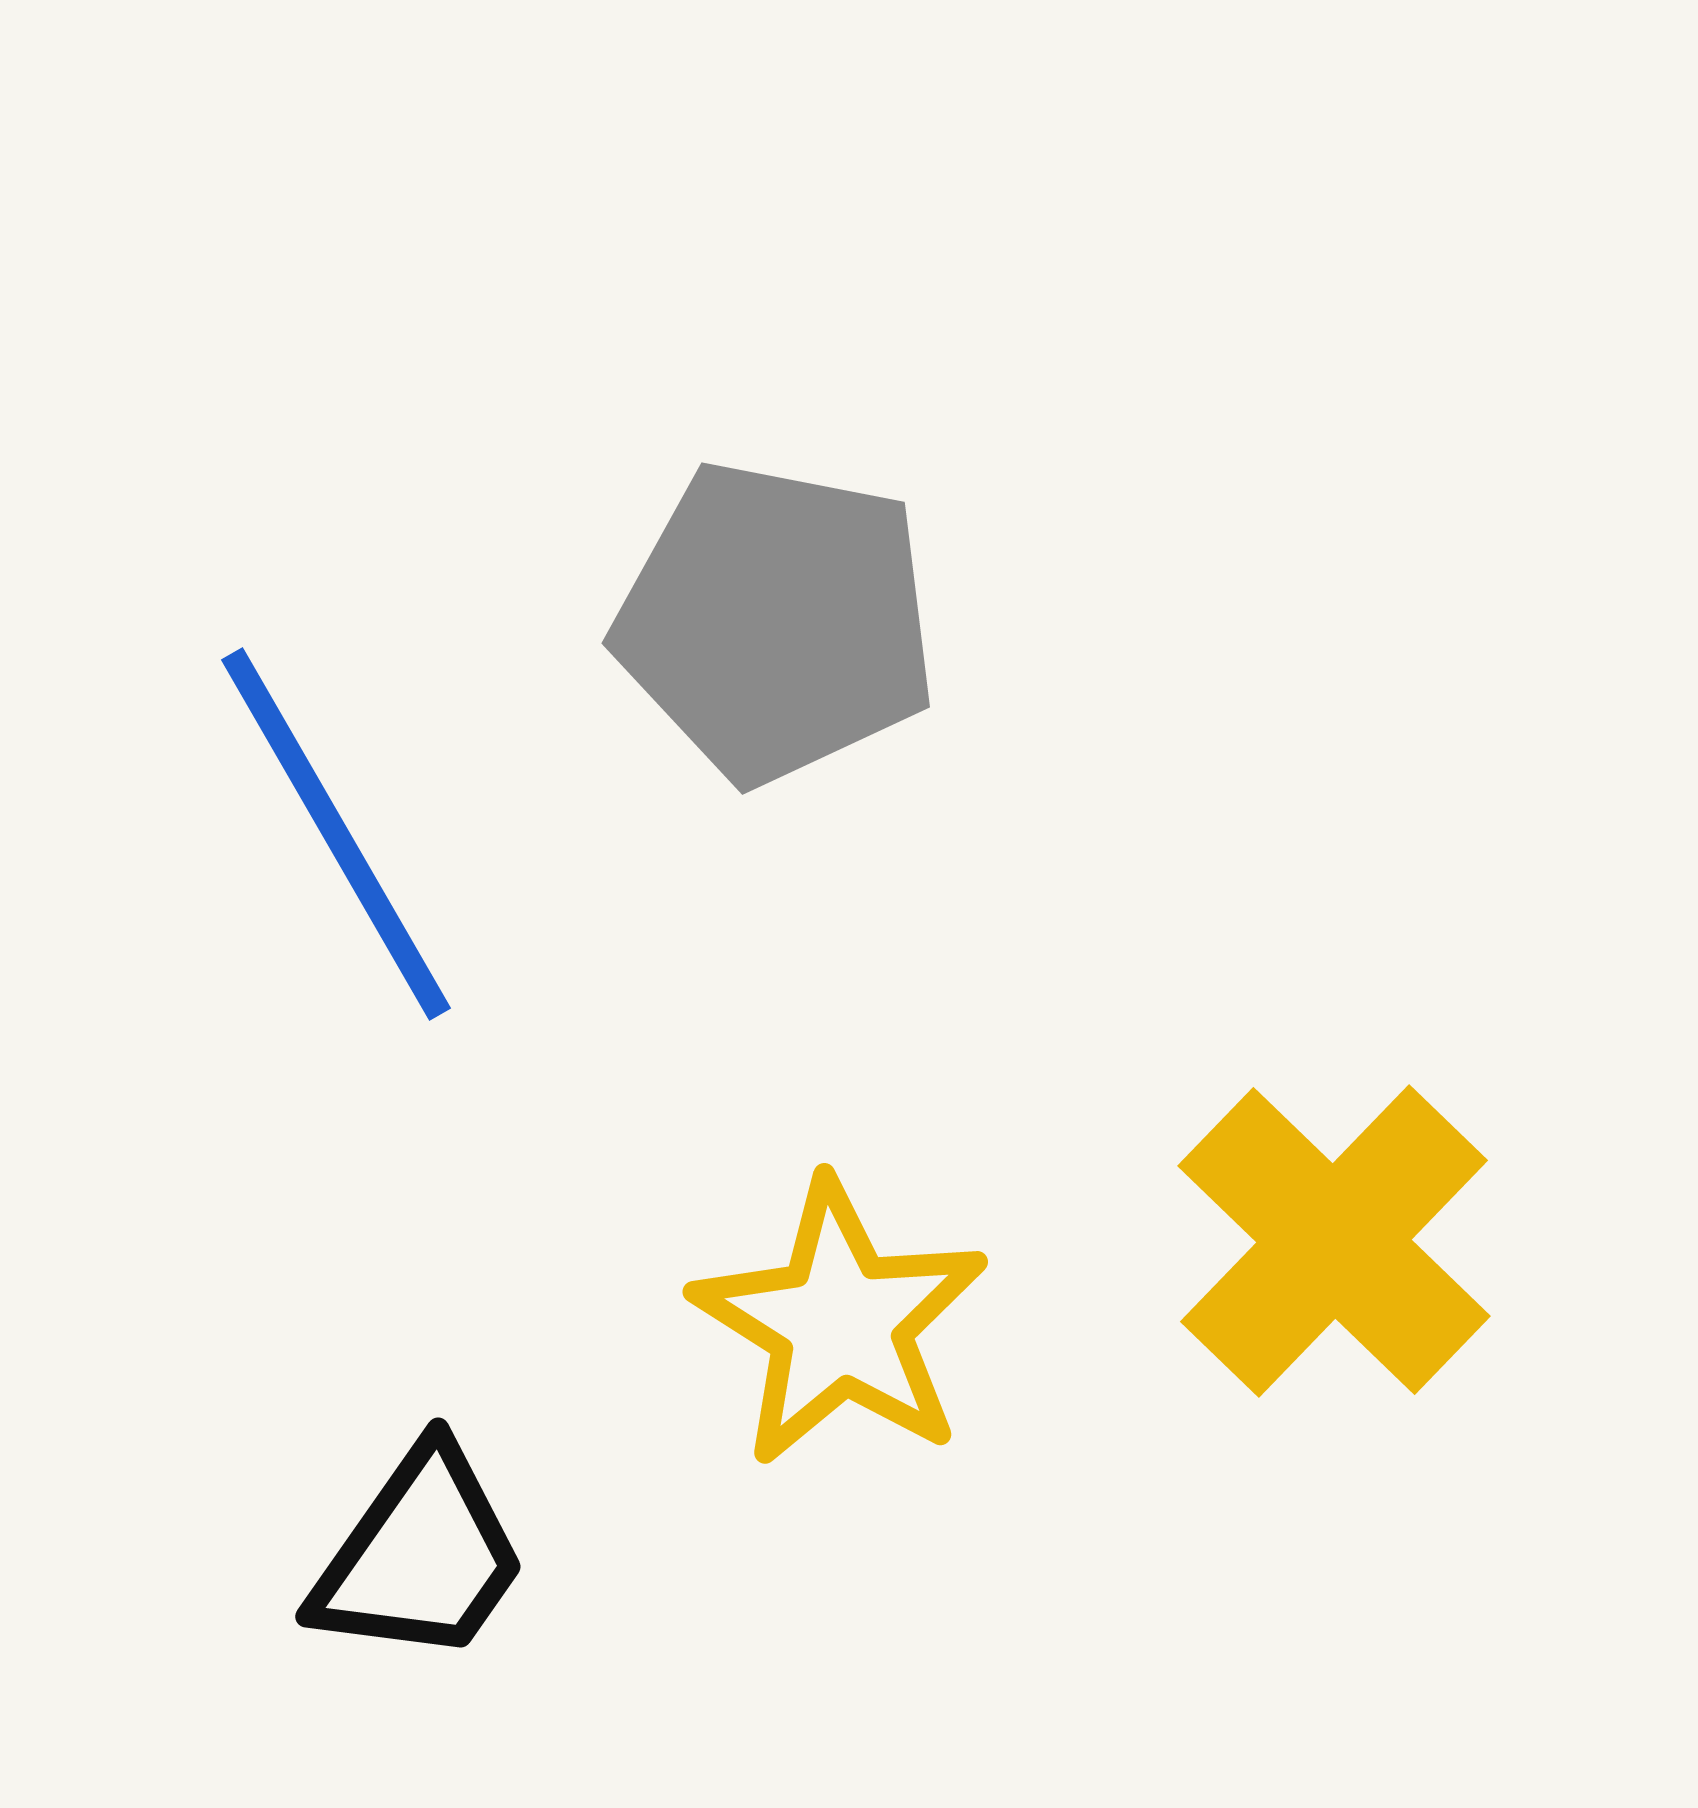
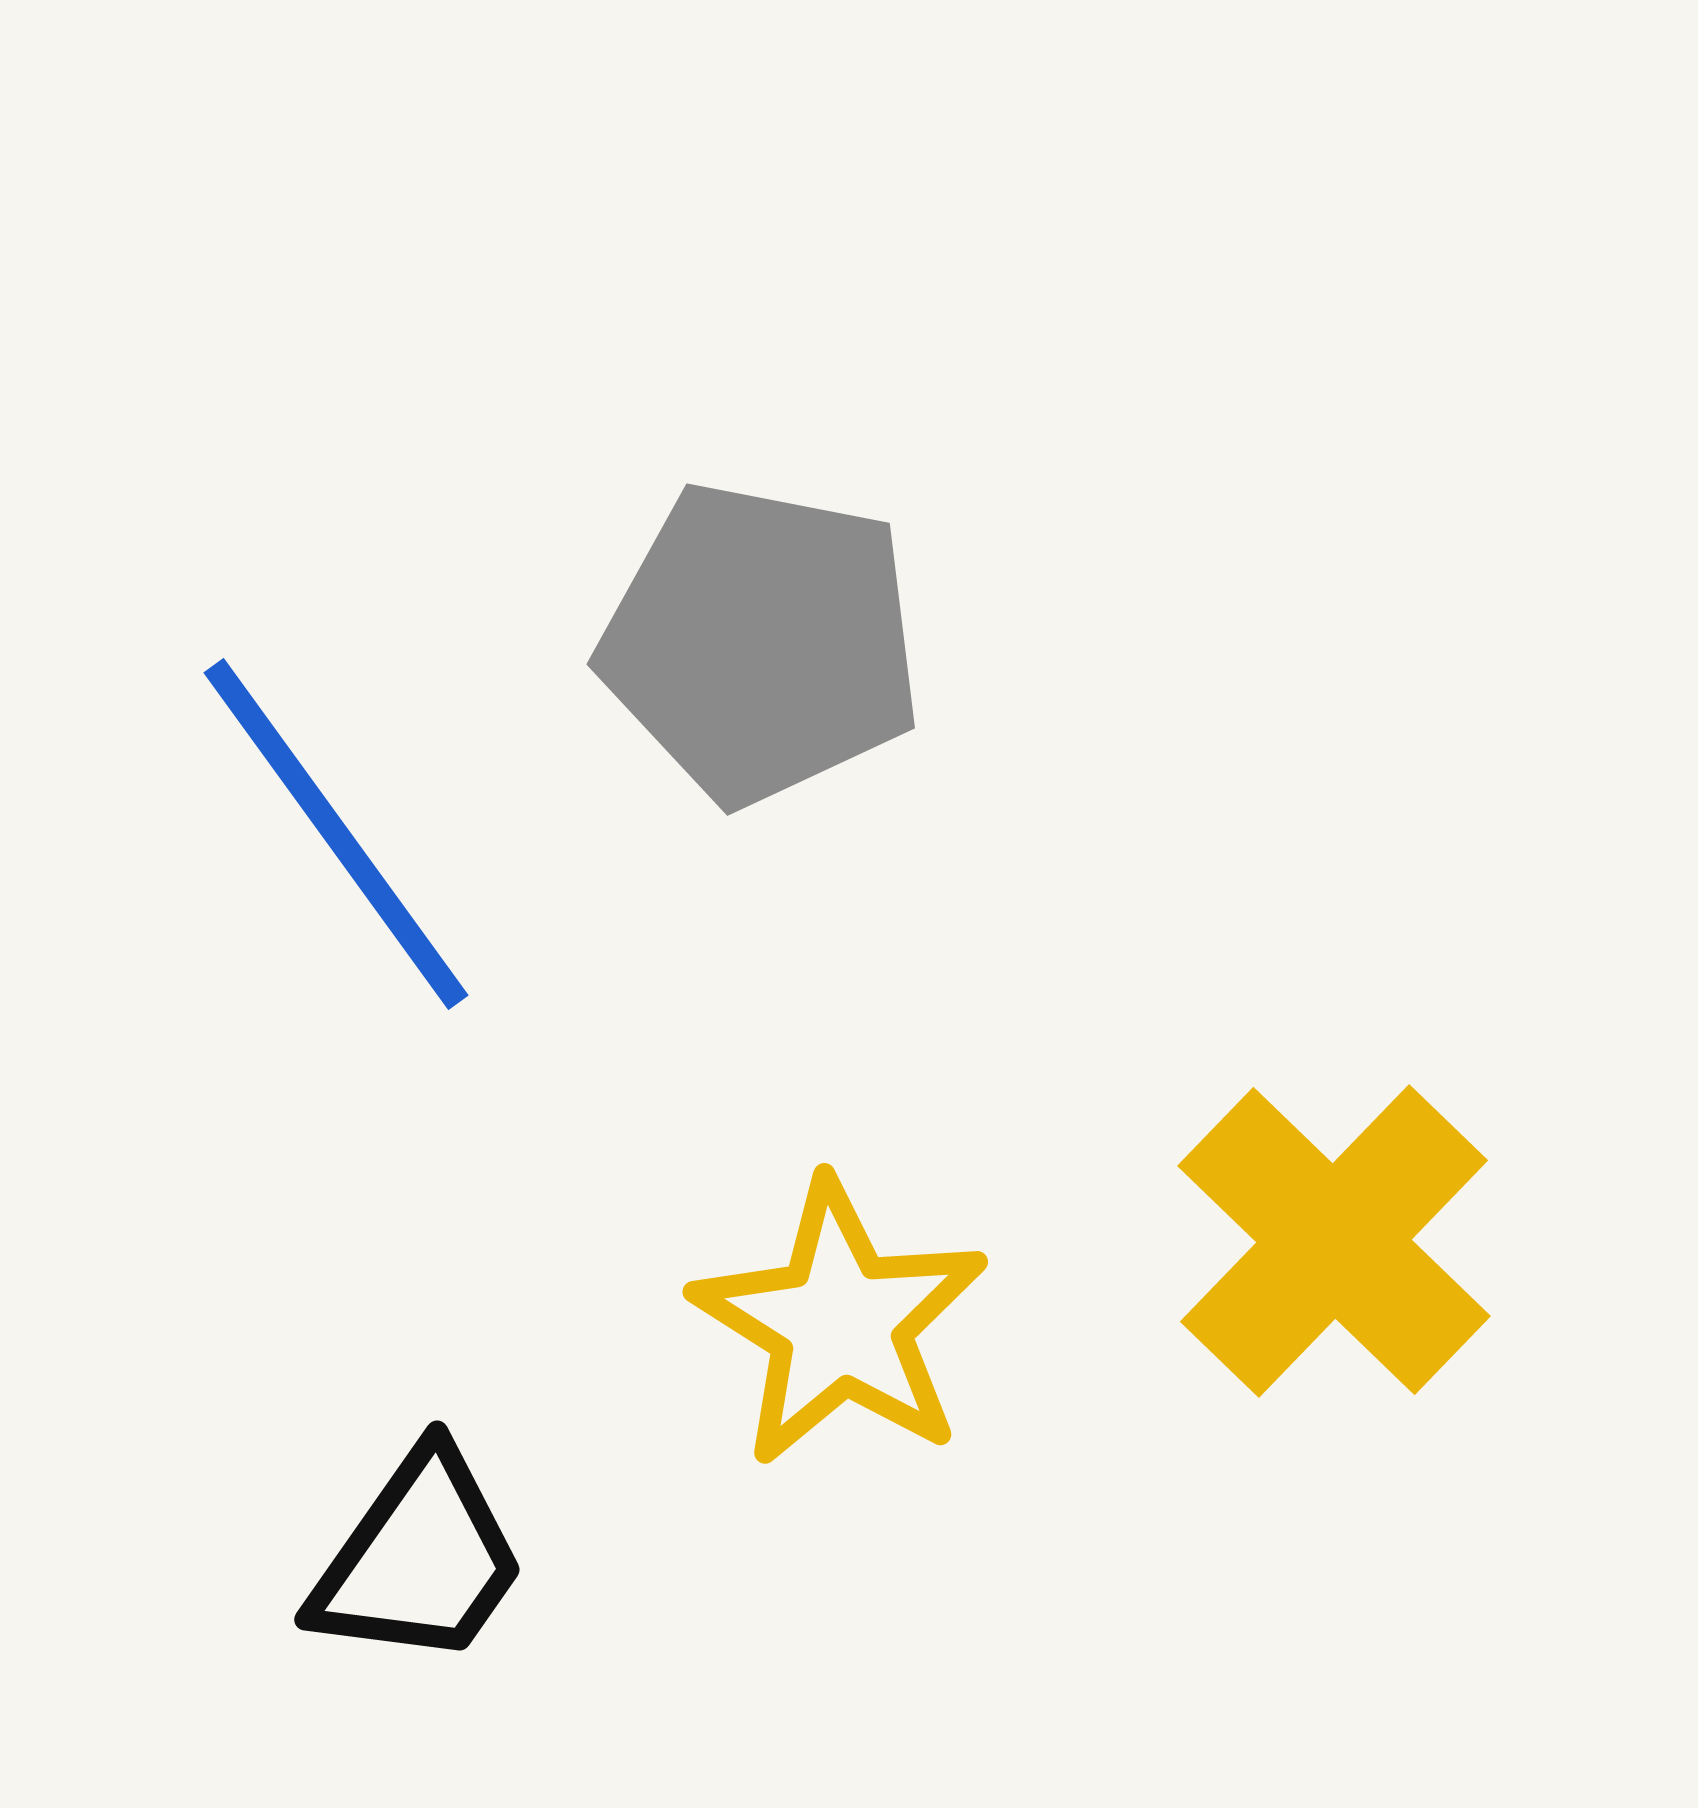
gray pentagon: moved 15 px left, 21 px down
blue line: rotated 6 degrees counterclockwise
black trapezoid: moved 1 px left, 3 px down
